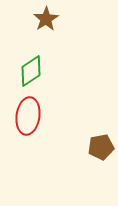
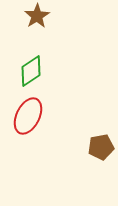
brown star: moved 9 px left, 3 px up
red ellipse: rotated 18 degrees clockwise
